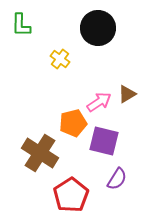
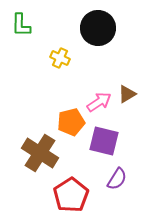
yellow cross: moved 1 px up; rotated 12 degrees counterclockwise
orange pentagon: moved 2 px left, 1 px up
